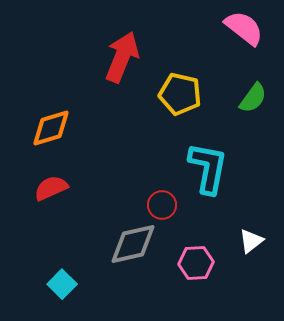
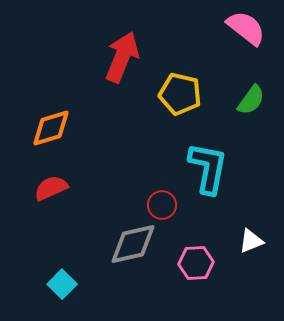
pink semicircle: moved 2 px right
green semicircle: moved 2 px left, 2 px down
white triangle: rotated 16 degrees clockwise
